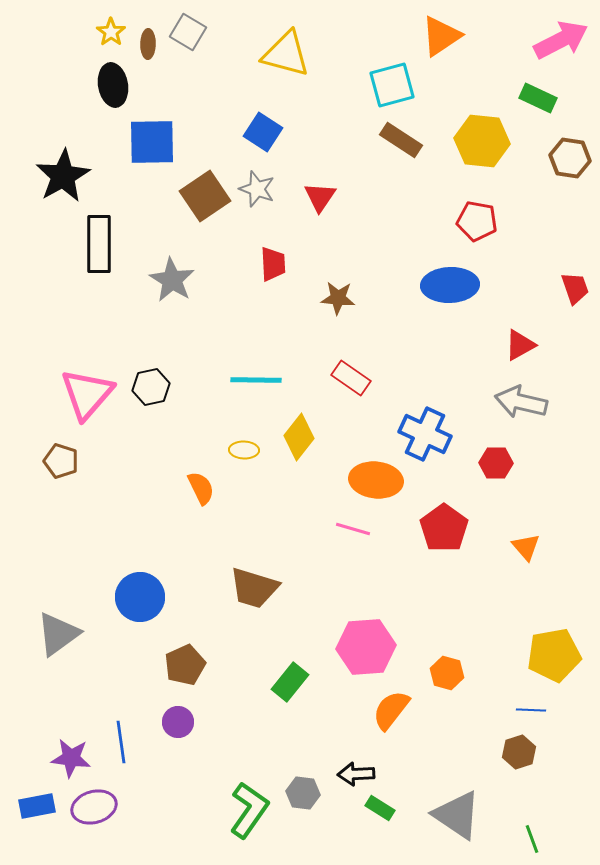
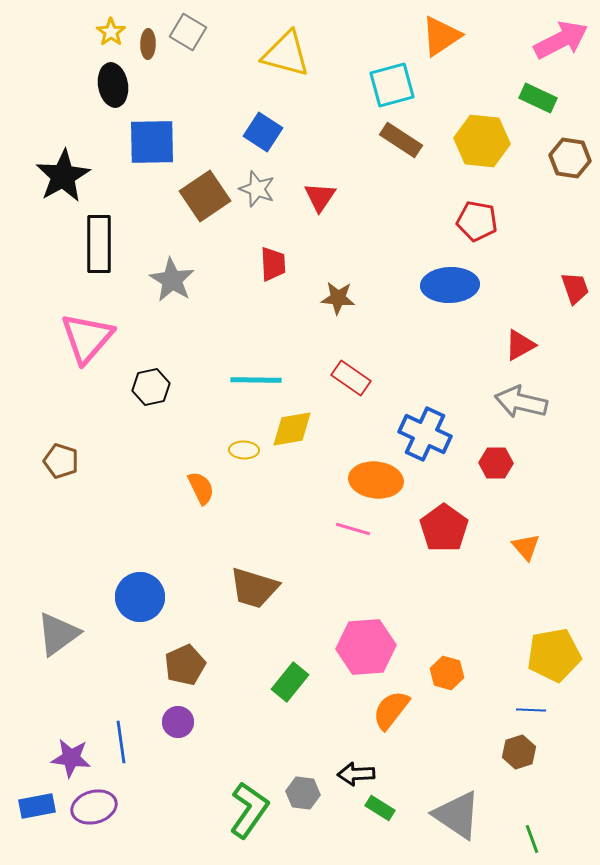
pink triangle at (87, 394): moved 56 px up
yellow diamond at (299, 437): moved 7 px left, 8 px up; rotated 42 degrees clockwise
